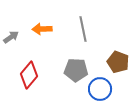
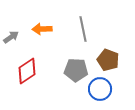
brown pentagon: moved 10 px left, 2 px up
red diamond: moved 2 px left, 4 px up; rotated 16 degrees clockwise
